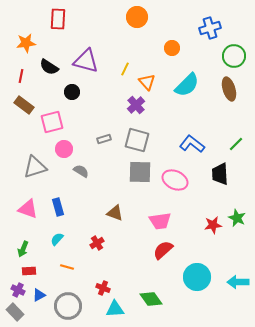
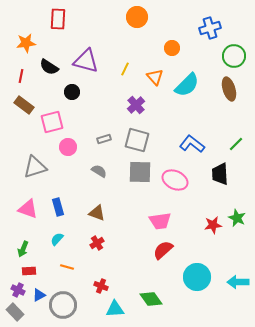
orange triangle at (147, 82): moved 8 px right, 5 px up
pink circle at (64, 149): moved 4 px right, 2 px up
gray semicircle at (81, 171): moved 18 px right
brown triangle at (115, 213): moved 18 px left
red cross at (103, 288): moved 2 px left, 2 px up
gray circle at (68, 306): moved 5 px left, 1 px up
